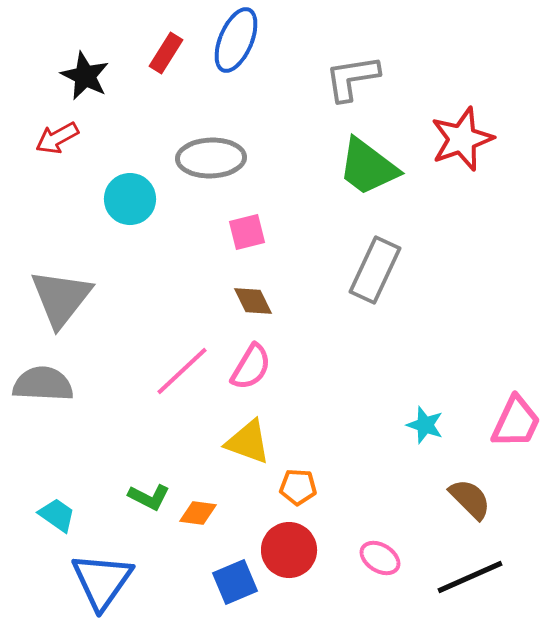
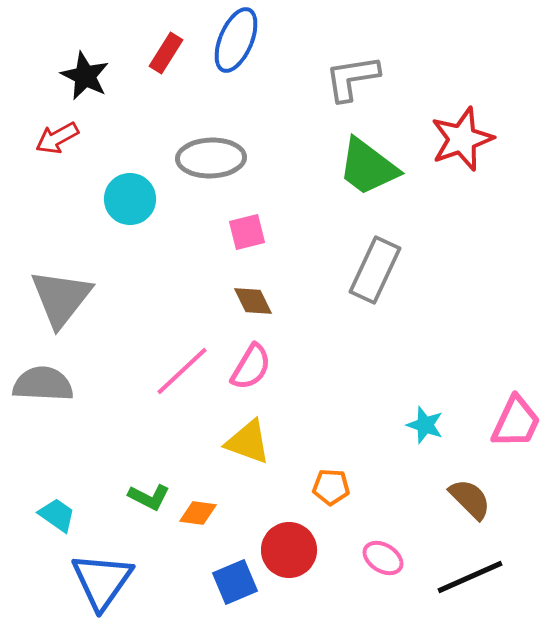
orange pentagon: moved 33 px right
pink ellipse: moved 3 px right
